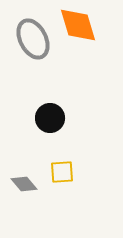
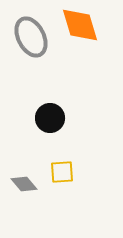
orange diamond: moved 2 px right
gray ellipse: moved 2 px left, 2 px up
